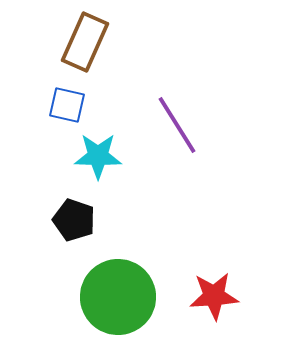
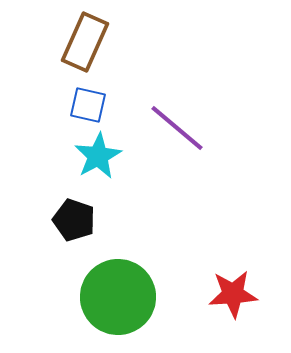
blue square: moved 21 px right
purple line: moved 3 px down; rotated 18 degrees counterclockwise
cyan star: rotated 30 degrees counterclockwise
red star: moved 19 px right, 2 px up
